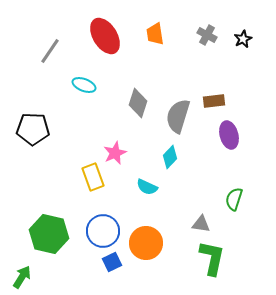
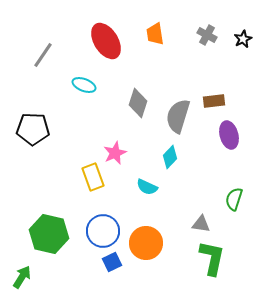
red ellipse: moved 1 px right, 5 px down
gray line: moved 7 px left, 4 px down
